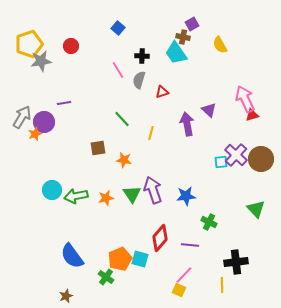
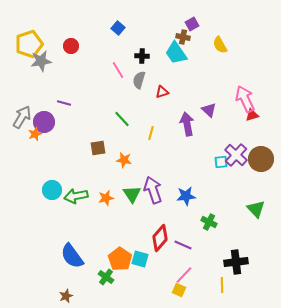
purple line at (64, 103): rotated 24 degrees clockwise
purple line at (190, 245): moved 7 px left; rotated 18 degrees clockwise
orange pentagon at (120, 259): rotated 15 degrees counterclockwise
